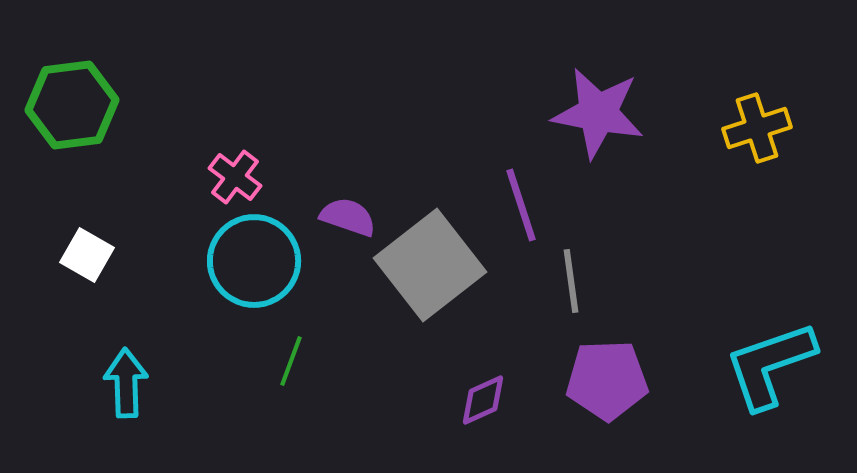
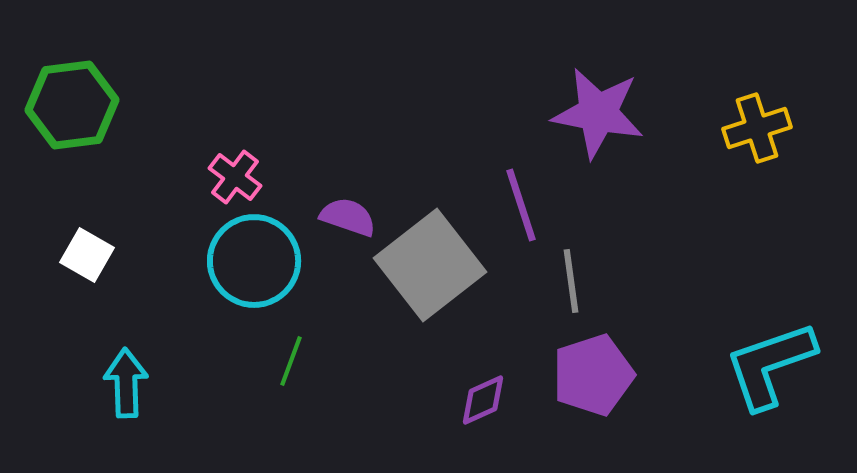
purple pentagon: moved 14 px left, 5 px up; rotated 16 degrees counterclockwise
